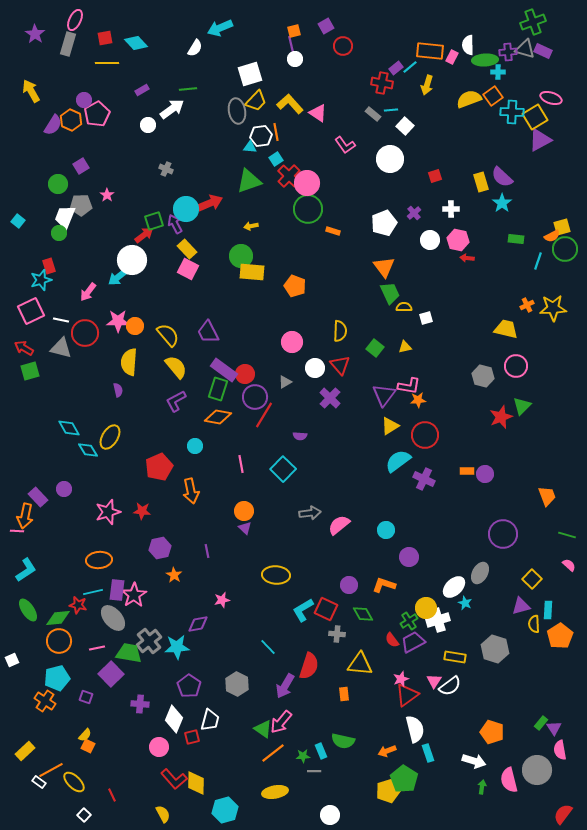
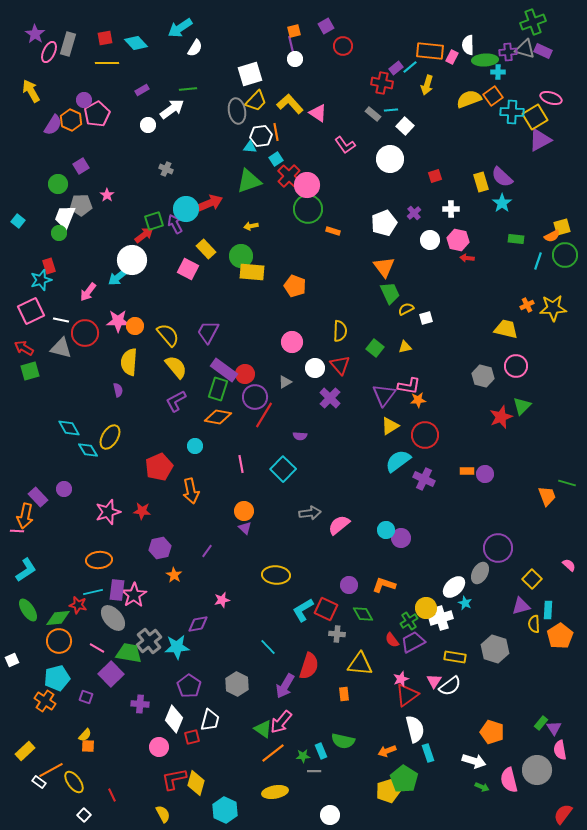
pink ellipse at (75, 20): moved 26 px left, 32 px down
cyan arrow at (220, 28): moved 40 px left; rotated 10 degrees counterclockwise
pink circle at (307, 183): moved 2 px down
yellow rectangle at (187, 249): moved 19 px right
green circle at (565, 249): moved 6 px down
yellow semicircle at (404, 307): moved 2 px right, 2 px down; rotated 28 degrees counterclockwise
purple trapezoid at (208, 332): rotated 55 degrees clockwise
purple circle at (503, 534): moved 5 px left, 14 px down
green line at (567, 535): moved 52 px up
purple line at (207, 551): rotated 48 degrees clockwise
purple circle at (409, 557): moved 8 px left, 19 px up
white cross at (438, 620): moved 3 px right, 2 px up
pink line at (97, 648): rotated 42 degrees clockwise
orange square at (88, 746): rotated 24 degrees counterclockwise
red L-shape at (174, 779): rotated 120 degrees clockwise
yellow ellipse at (74, 782): rotated 10 degrees clockwise
yellow diamond at (196, 783): rotated 15 degrees clockwise
green arrow at (482, 787): rotated 104 degrees clockwise
cyan hexagon at (225, 810): rotated 20 degrees counterclockwise
